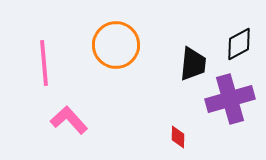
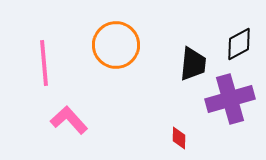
red diamond: moved 1 px right, 1 px down
